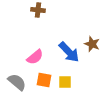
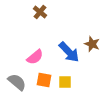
brown cross: moved 2 px right, 2 px down; rotated 32 degrees clockwise
